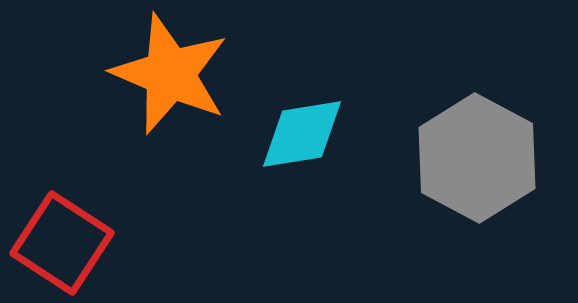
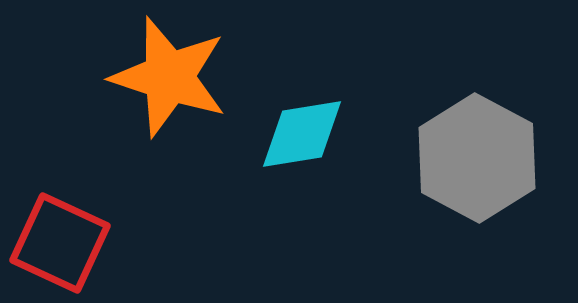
orange star: moved 1 px left, 3 px down; rotated 5 degrees counterclockwise
red square: moved 2 px left; rotated 8 degrees counterclockwise
